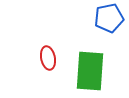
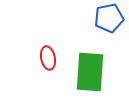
green rectangle: moved 1 px down
